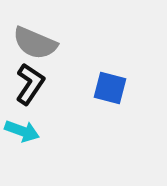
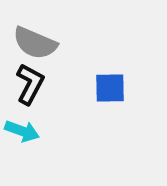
black L-shape: rotated 6 degrees counterclockwise
blue square: rotated 16 degrees counterclockwise
